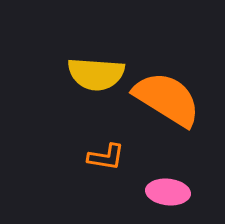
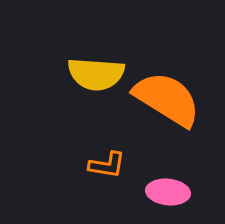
orange L-shape: moved 1 px right, 8 px down
